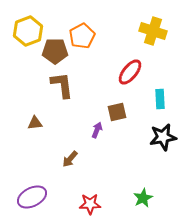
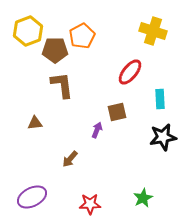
brown pentagon: moved 1 px up
